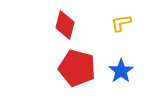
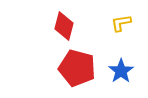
red diamond: moved 1 px left, 1 px down
